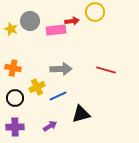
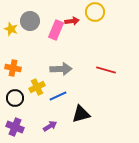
pink rectangle: rotated 60 degrees counterclockwise
purple cross: rotated 24 degrees clockwise
